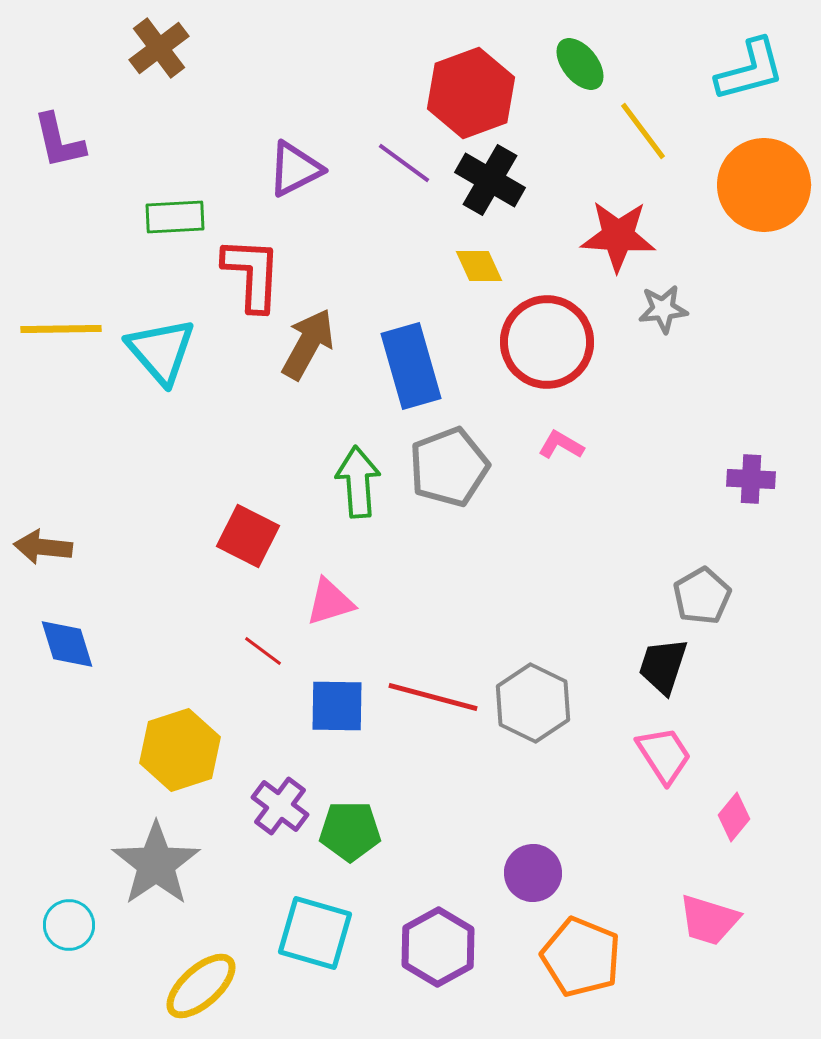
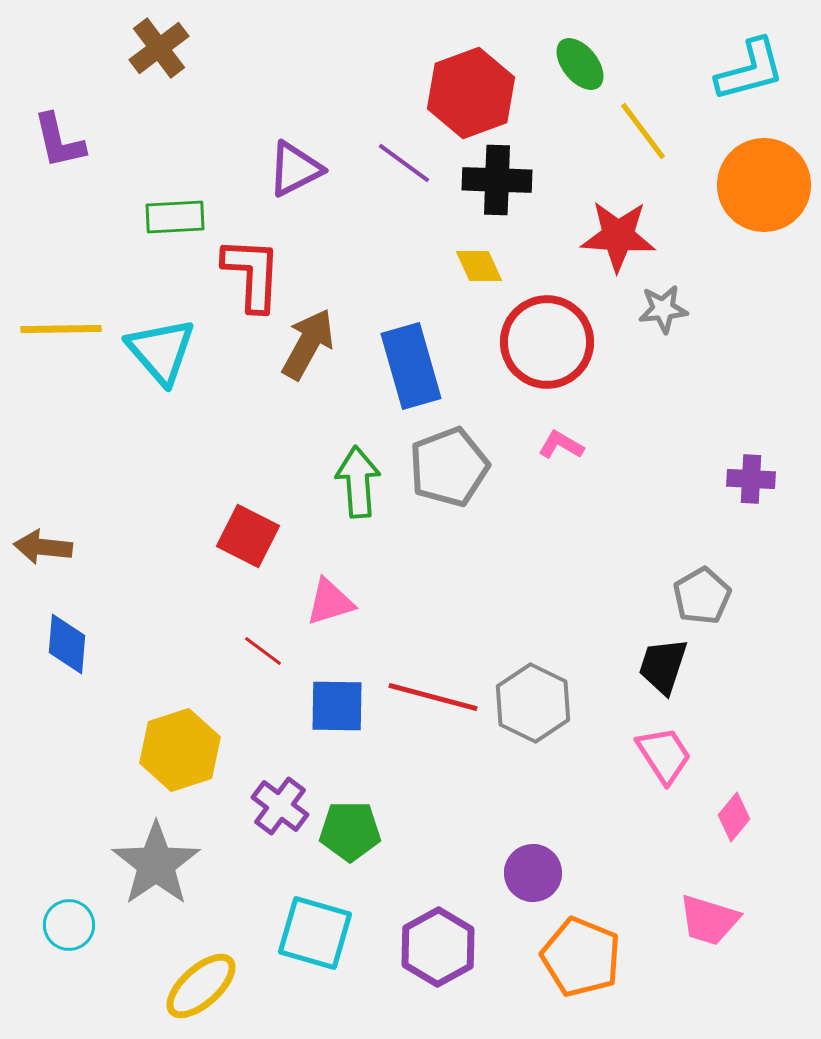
black cross at (490, 180): moved 7 px right; rotated 28 degrees counterclockwise
blue diamond at (67, 644): rotated 22 degrees clockwise
